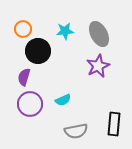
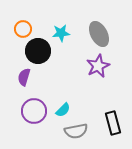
cyan star: moved 4 px left, 2 px down
cyan semicircle: moved 10 px down; rotated 21 degrees counterclockwise
purple circle: moved 4 px right, 7 px down
black rectangle: moved 1 px left, 1 px up; rotated 20 degrees counterclockwise
